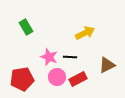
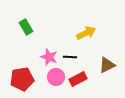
yellow arrow: moved 1 px right
pink circle: moved 1 px left
